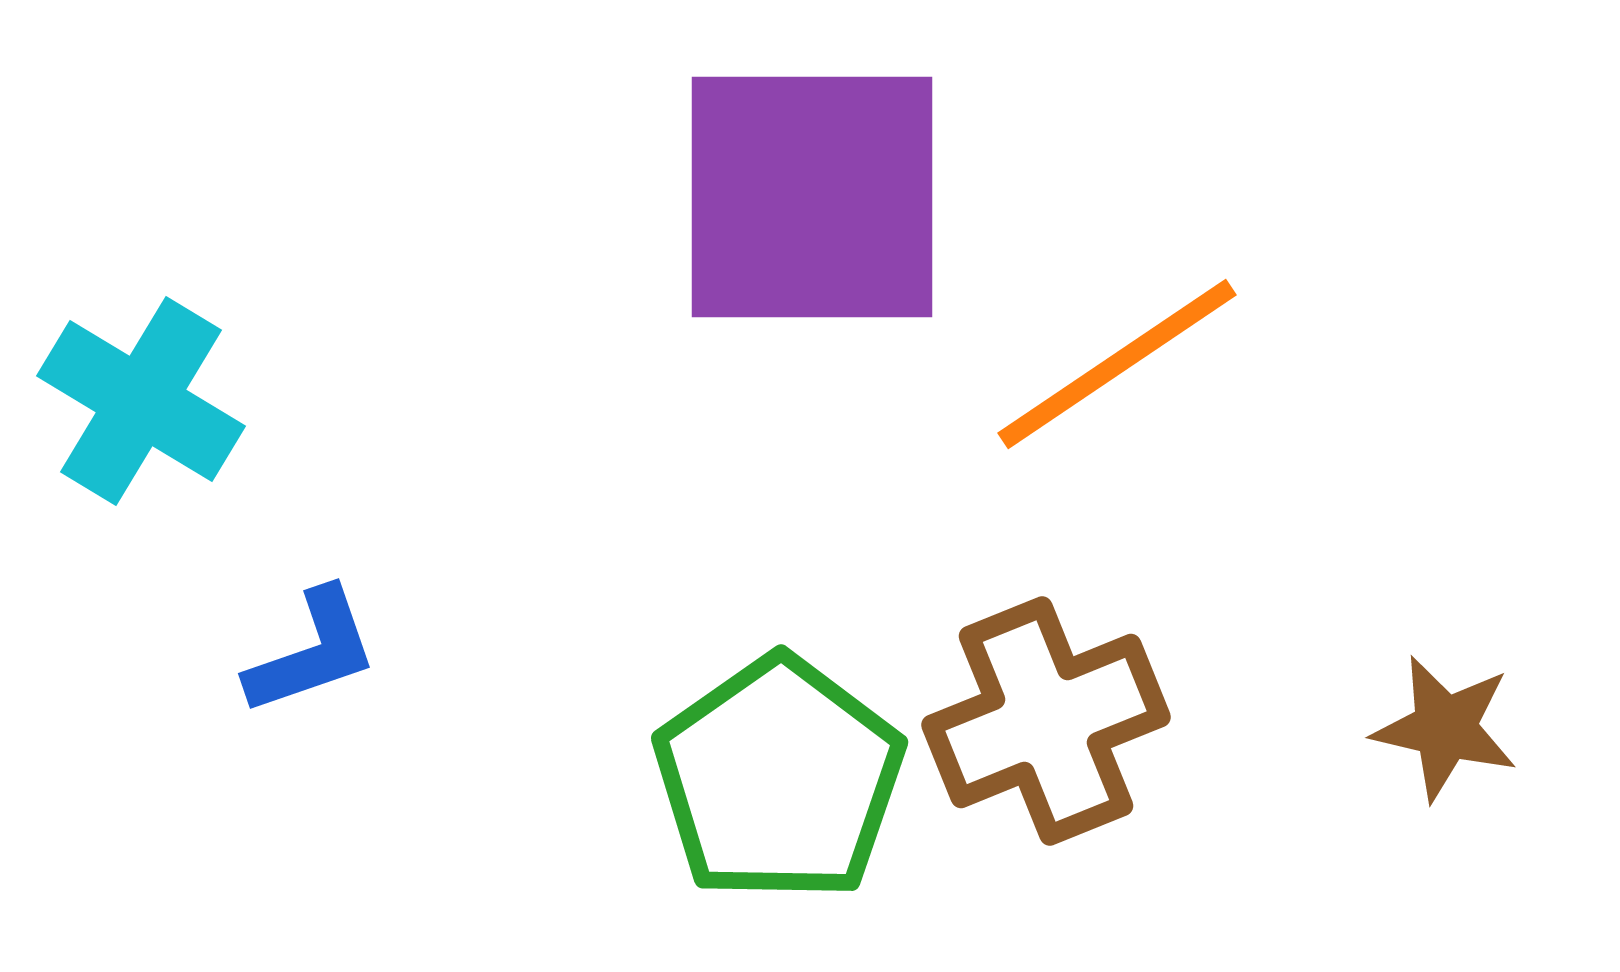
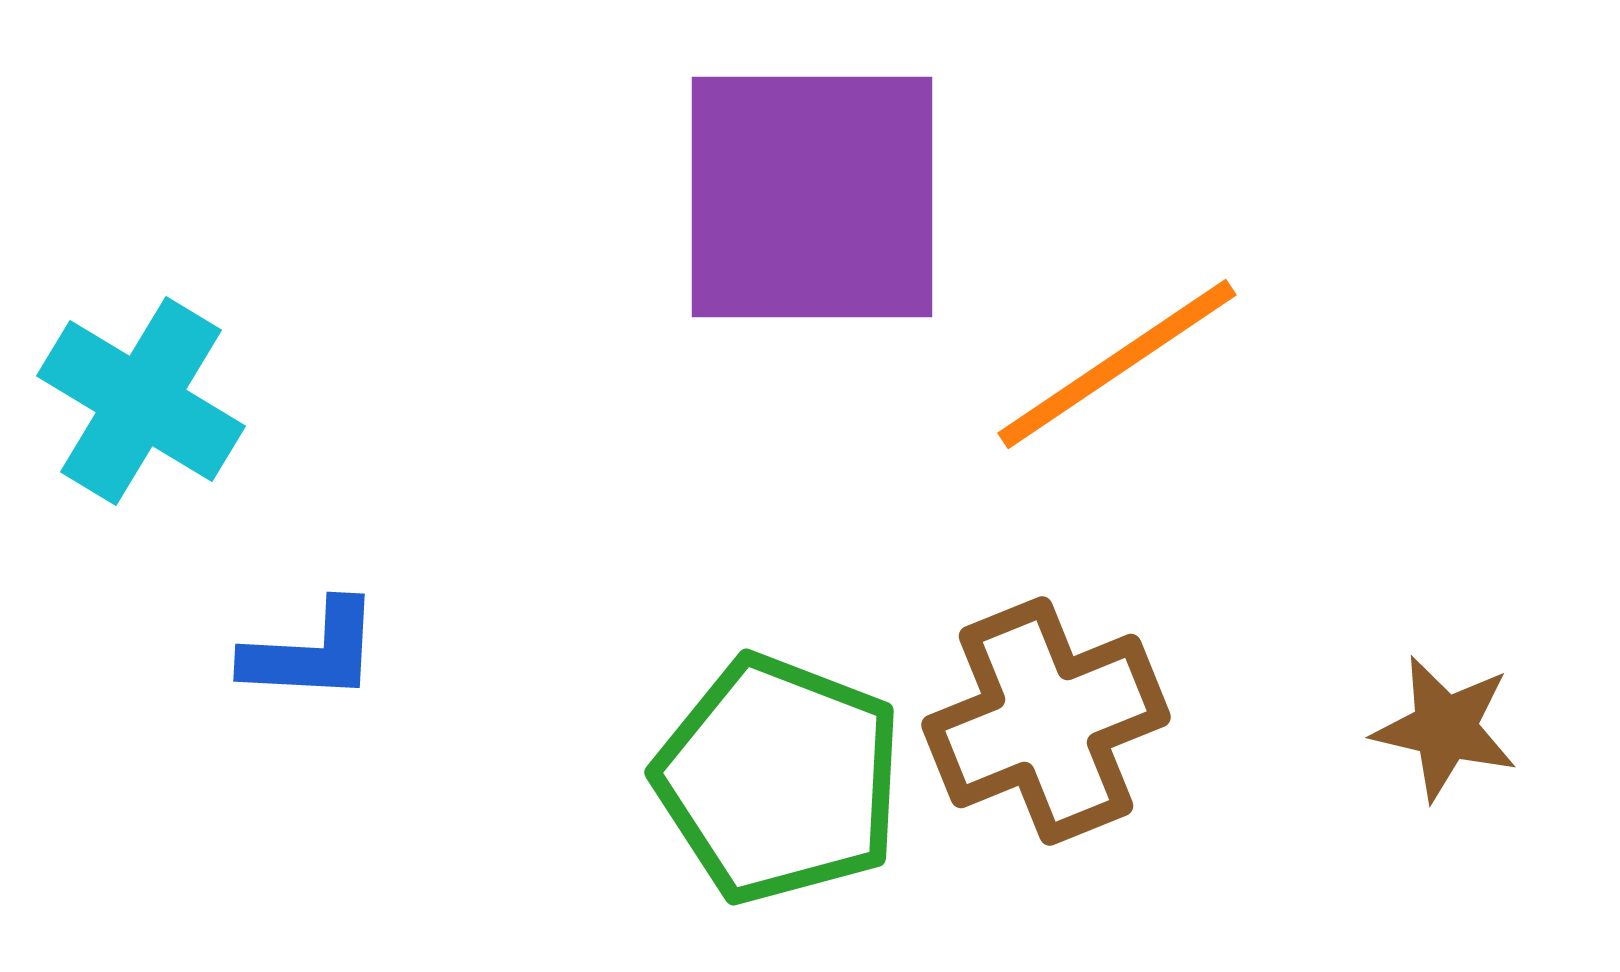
blue L-shape: rotated 22 degrees clockwise
green pentagon: rotated 16 degrees counterclockwise
